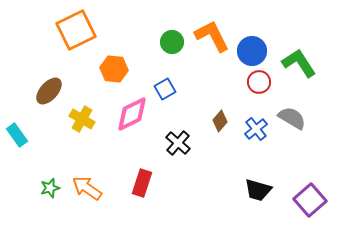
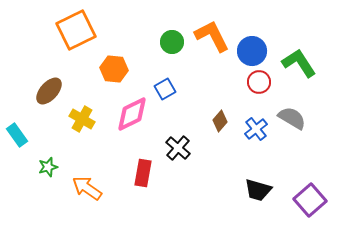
black cross: moved 5 px down
red rectangle: moved 1 px right, 10 px up; rotated 8 degrees counterclockwise
green star: moved 2 px left, 21 px up
